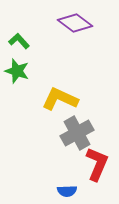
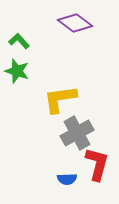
yellow L-shape: rotated 33 degrees counterclockwise
red L-shape: rotated 8 degrees counterclockwise
blue semicircle: moved 12 px up
